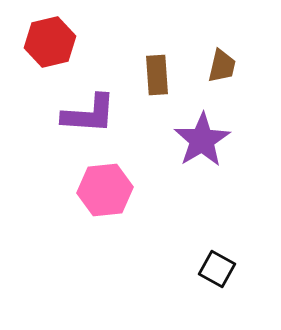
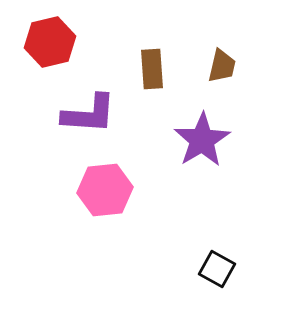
brown rectangle: moved 5 px left, 6 px up
